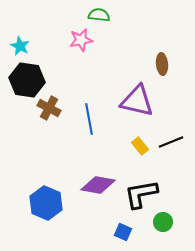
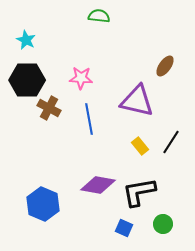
green semicircle: moved 1 px down
pink star: moved 38 px down; rotated 15 degrees clockwise
cyan star: moved 6 px right, 6 px up
brown ellipse: moved 3 px right, 2 px down; rotated 40 degrees clockwise
black hexagon: rotated 8 degrees counterclockwise
black line: rotated 35 degrees counterclockwise
black L-shape: moved 2 px left, 2 px up
blue hexagon: moved 3 px left, 1 px down
green circle: moved 2 px down
blue square: moved 1 px right, 4 px up
